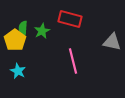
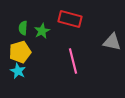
yellow pentagon: moved 5 px right, 12 px down; rotated 20 degrees clockwise
